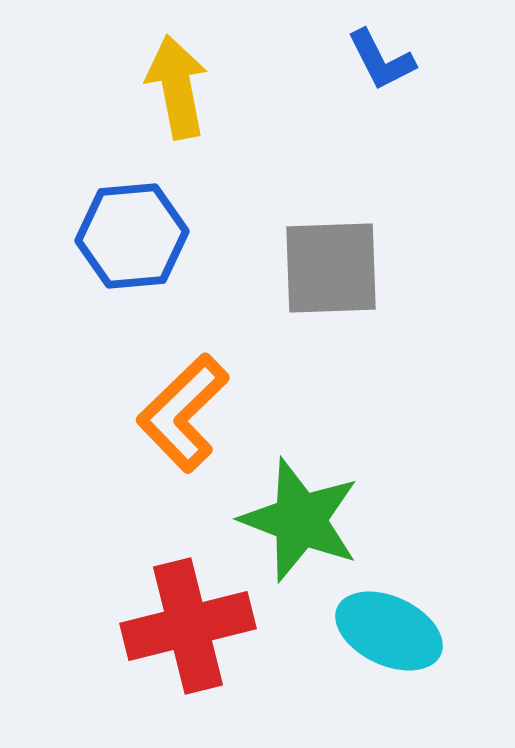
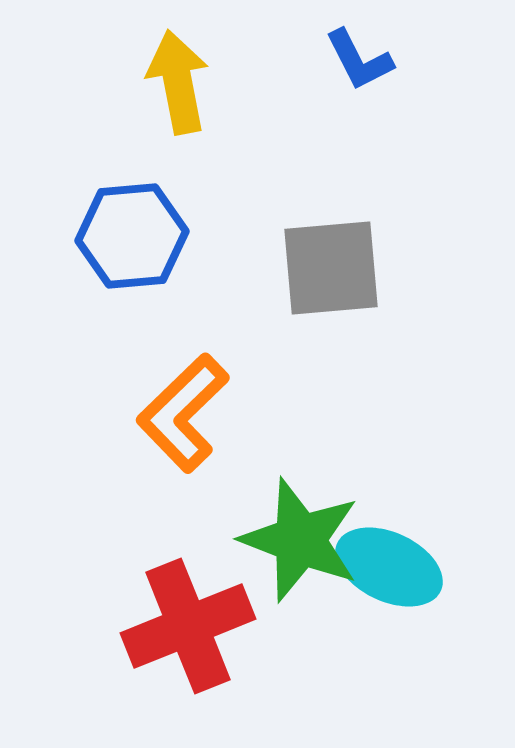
blue L-shape: moved 22 px left
yellow arrow: moved 1 px right, 5 px up
gray square: rotated 3 degrees counterclockwise
green star: moved 20 px down
red cross: rotated 8 degrees counterclockwise
cyan ellipse: moved 64 px up
